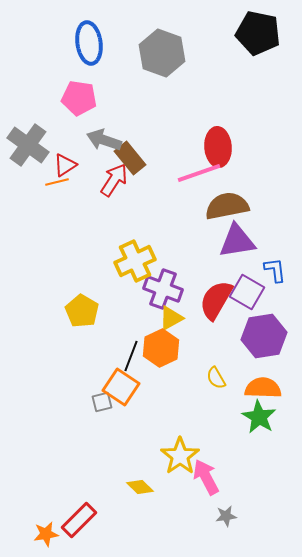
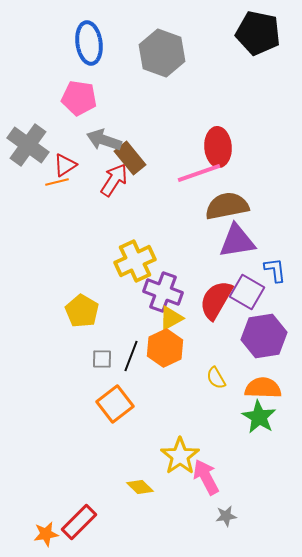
purple cross: moved 3 px down
orange hexagon: moved 4 px right
orange square: moved 6 px left, 17 px down; rotated 18 degrees clockwise
gray square: moved 43 px up; rotated 15 degrees clockwise
red rectangle: moved 2 px down
